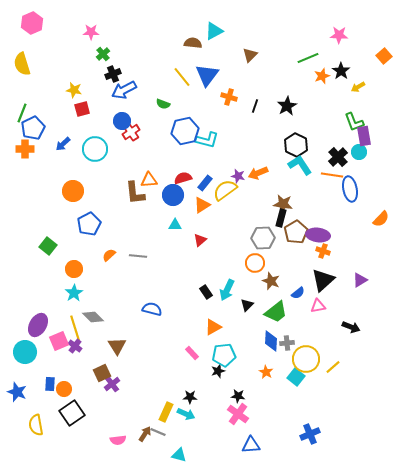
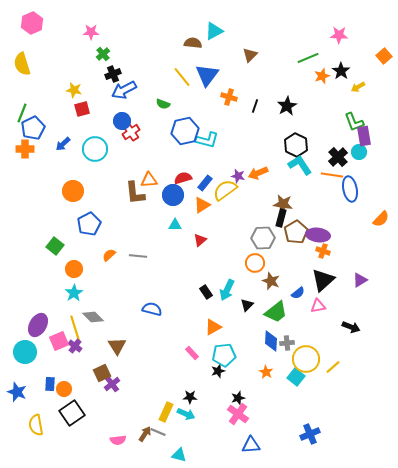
green square at (48, 246): moved 7 px right
black star at (238, 396): moved 2 px down; rotated 24 degrees counterclockwise
